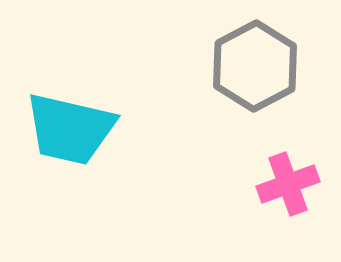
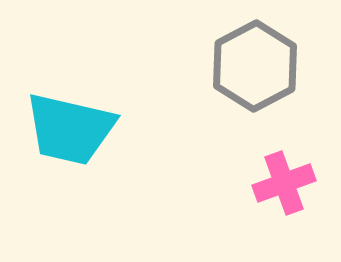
pink cross: moved 4 px left, 1 px up
